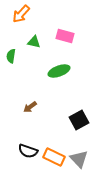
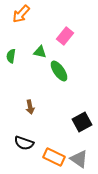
pink rectangle: rotated 66 degrees counterclockwise
green triangle: moved 6 px right, 10 px down
green ellipse: rotated 75 degrees clockwise
brown arrow: rotated 64 degrees counterclockwise
black square: moved 3 px right, 2 px down
black semicircle: moved 4 px left, 8 px up
gray triangle: rotated 12 degrees counterclockwise
